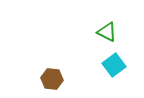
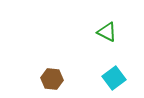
cyan square: moved 13 px down
